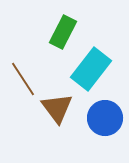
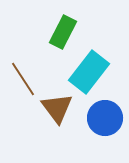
cyan rectangle: moved 2 px left, 3 px down
